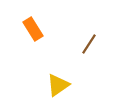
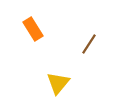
yellow triangle: moved 2 px up; rotated 15 degrees counterclockwise
